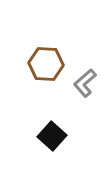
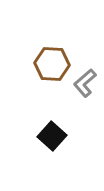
brown hexagon: moved 6 px right
